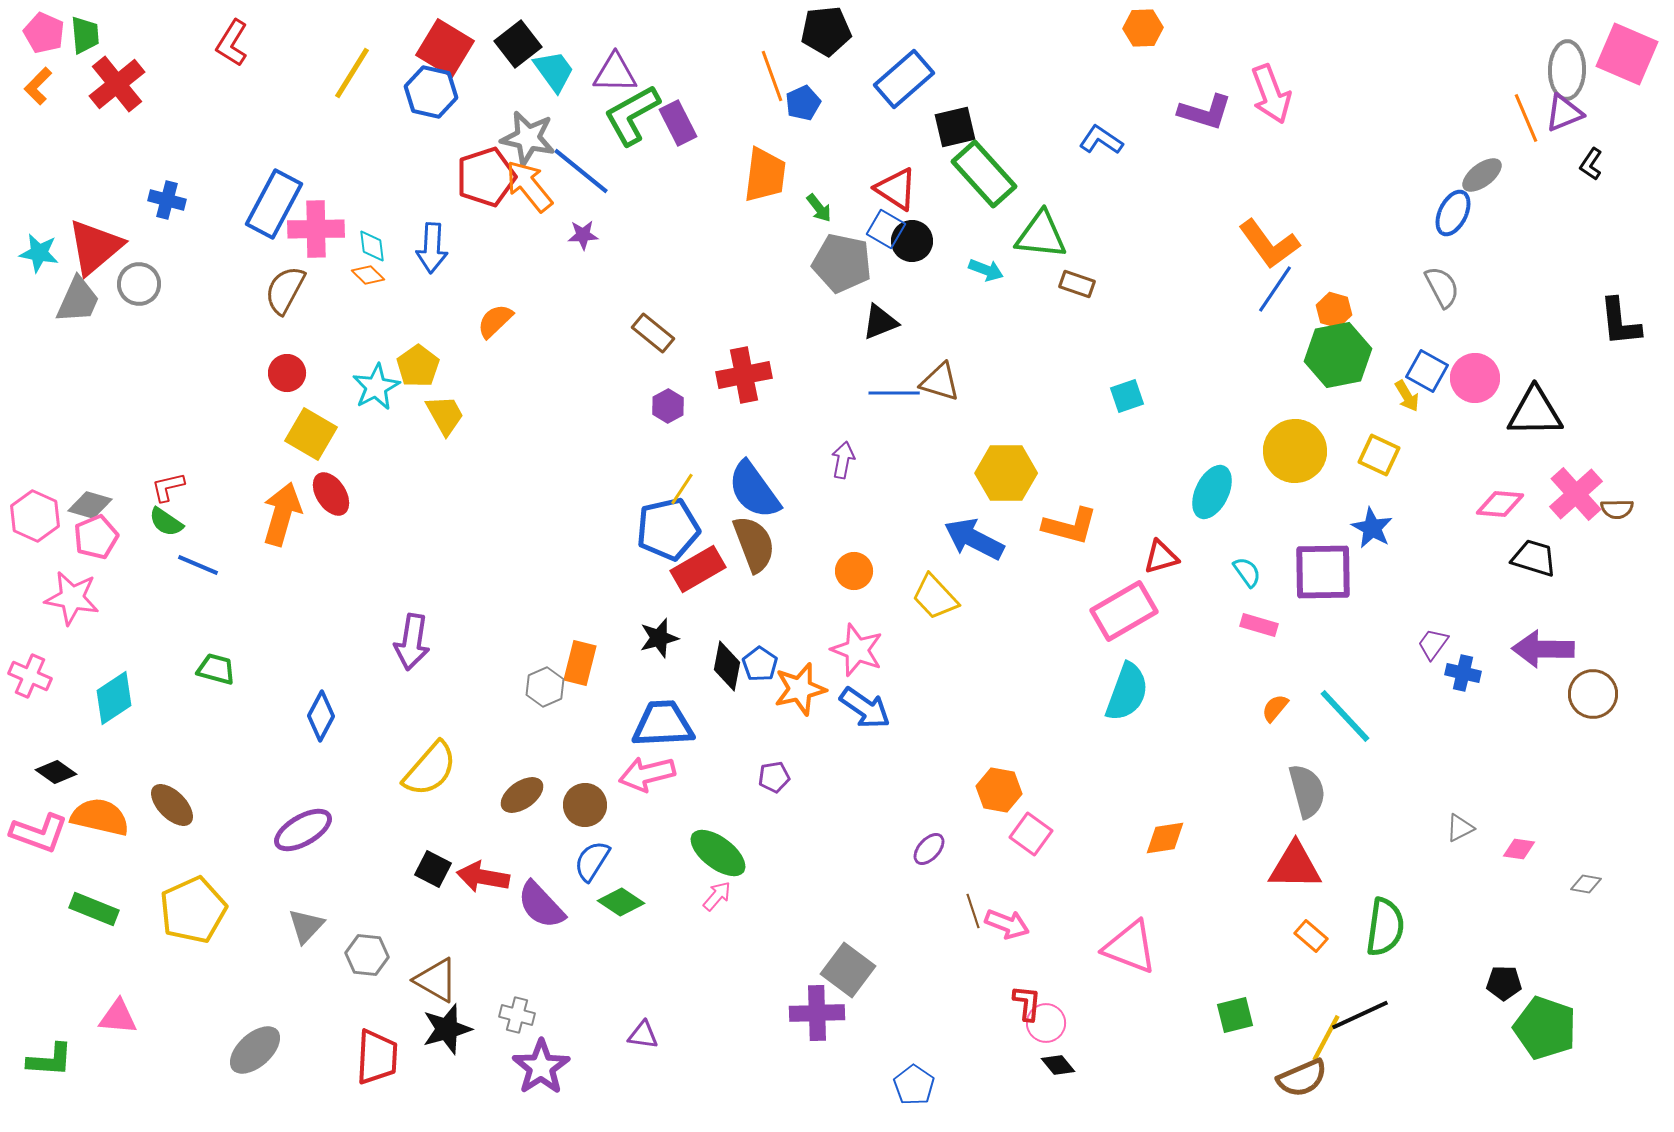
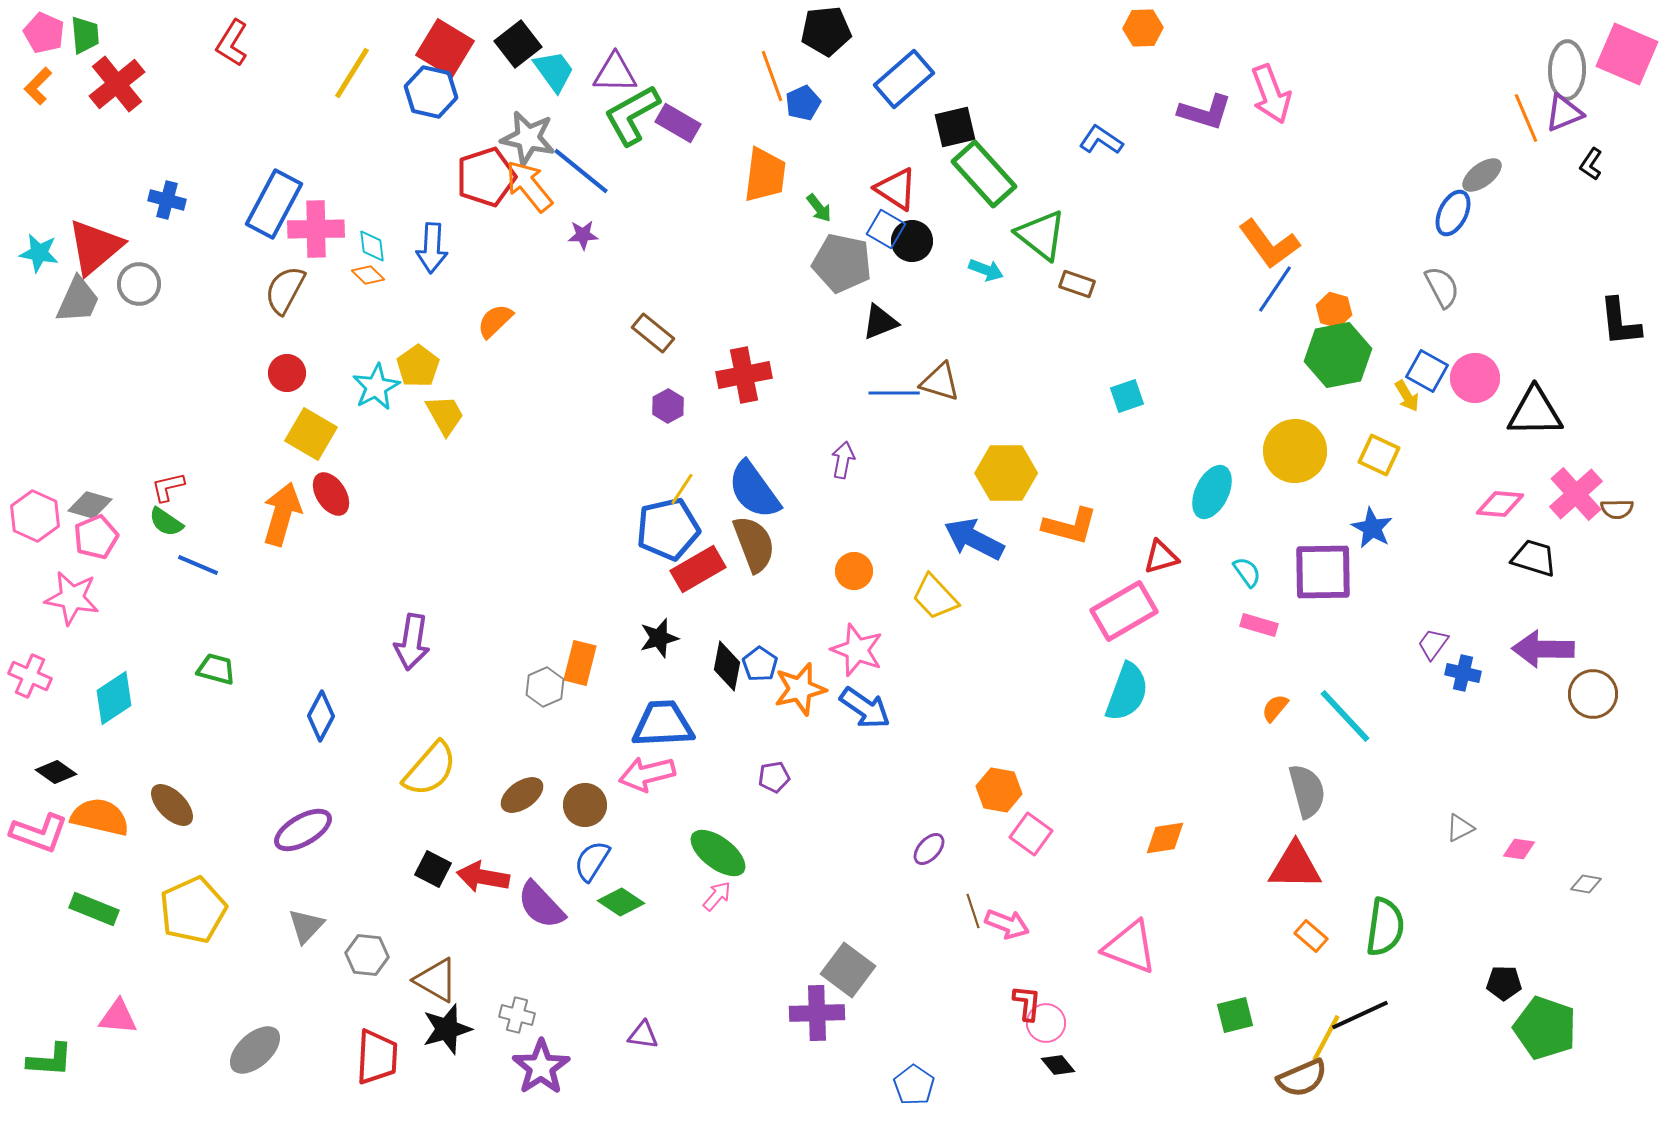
purple rectangle at (678, 123): rotated 33 degrees counterclockwise
green triangle at (1041, 235): rotated 32 degrees clockwise
